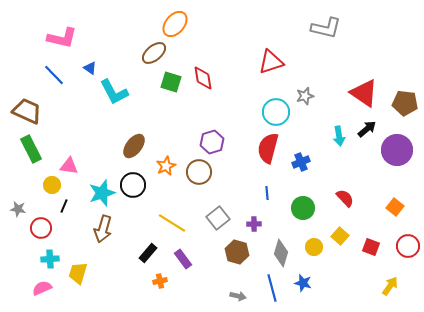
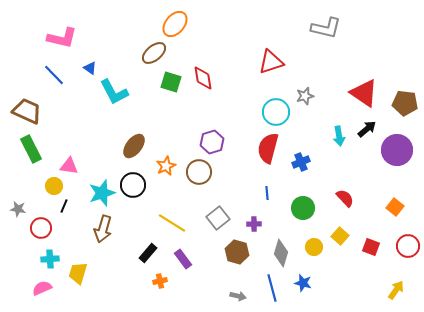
yellow circle at (52, 185): moved 2 px right, 1 px down
yellow arrow at (390, 286): moved 6 px right, 4 px down
